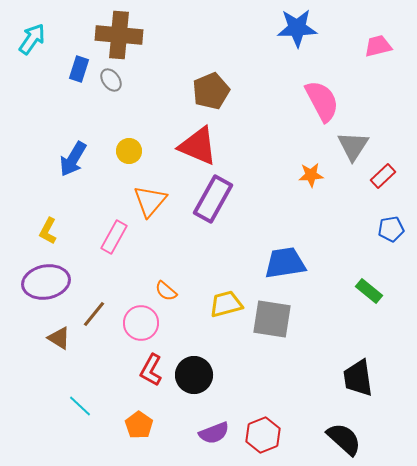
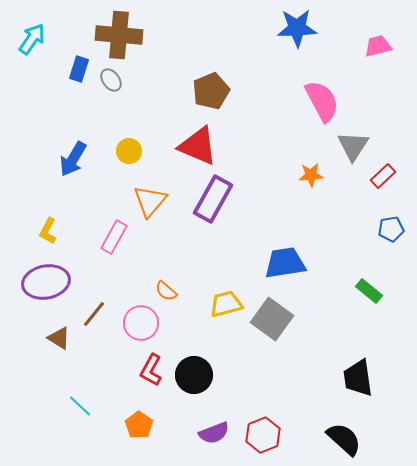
gray square: rotated 27 degrees clockwise
